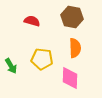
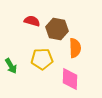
brown hexagon: moved 15 px left, 12 px down
yellow pentagon: rotated 10 degrees counterclockwise
pink diamond: moved 1 px down
